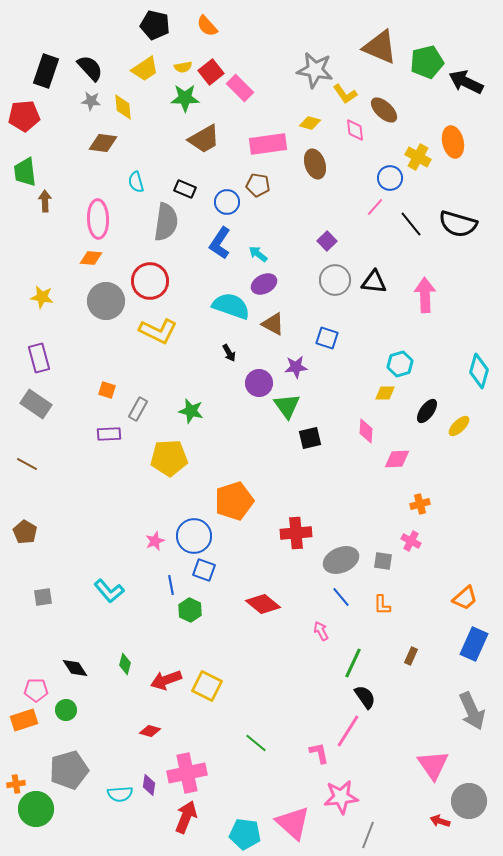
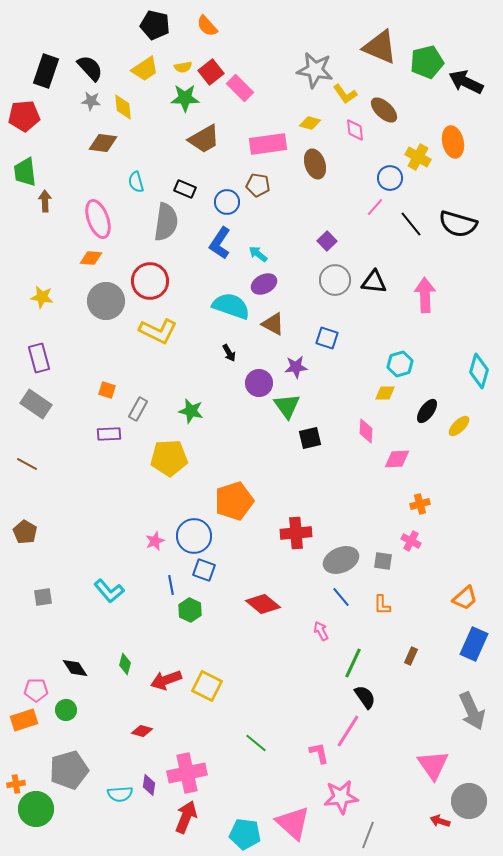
pink ellipse at (98, 219): rotated 18 degrees counterclockwise
red diamond at (150, 731): moved 8 px left
